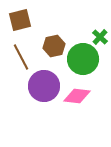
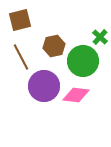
green circle: moved 2 px down
pink diamond: moved 1 px left, 1 px up
